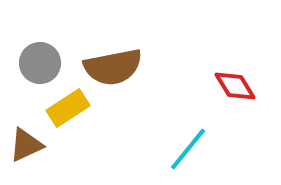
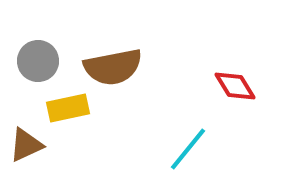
gray circle: moved 2 px left, 2 px up
yellow rectangle: rotated 21 degrees clockwise
